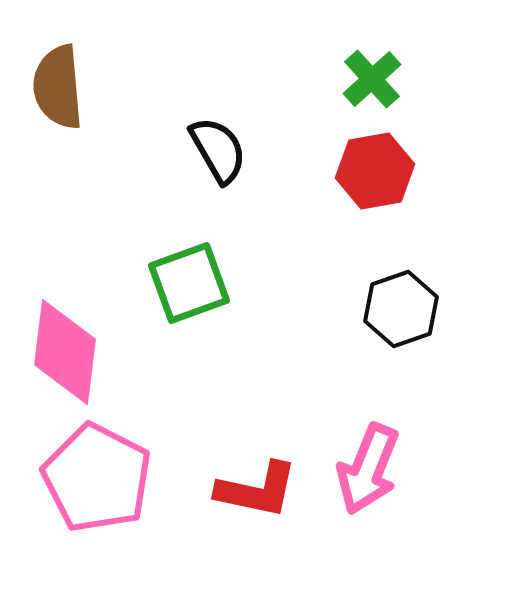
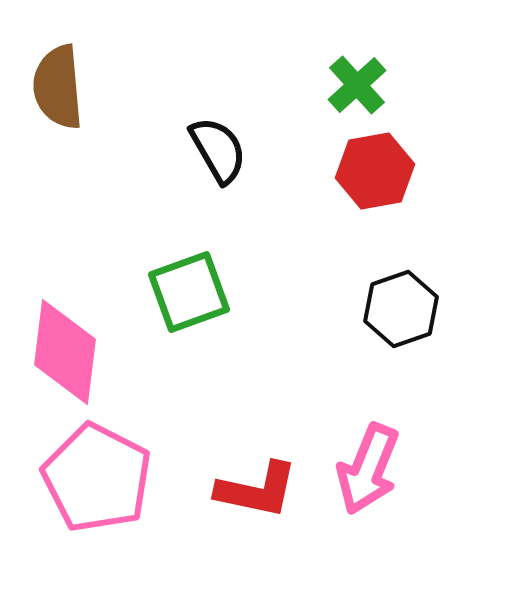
green cross: moved 15 px left, 6 px down
green square: moved 9 px down
